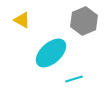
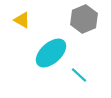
gray hexagon: moved 2 px up
cyan line: moved 5 px right, 4 px up; rotated 60 degrees clockwise
